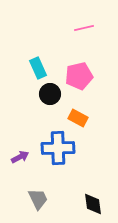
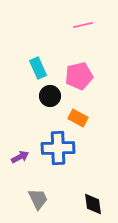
pink line: moved 1 px left, 3 px up
black circle: moved 2 px down
